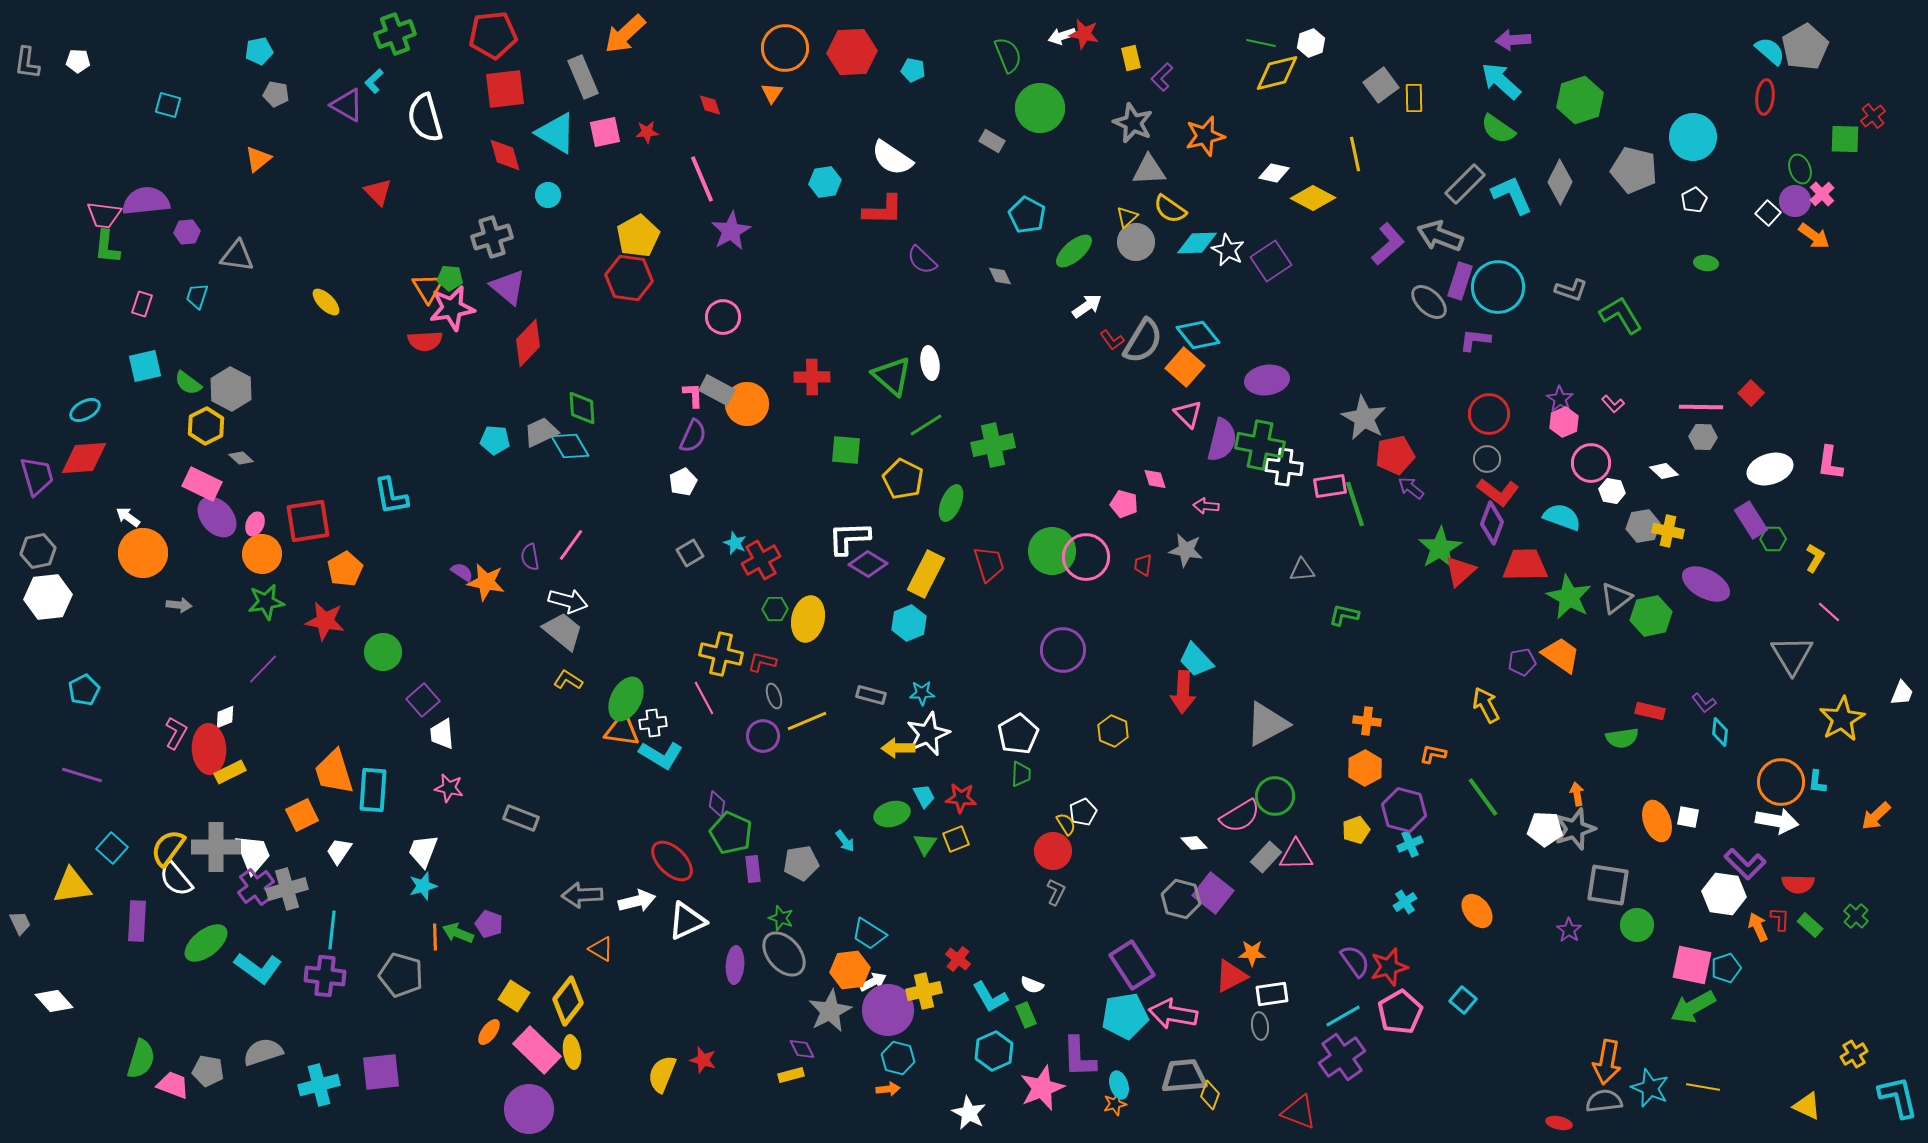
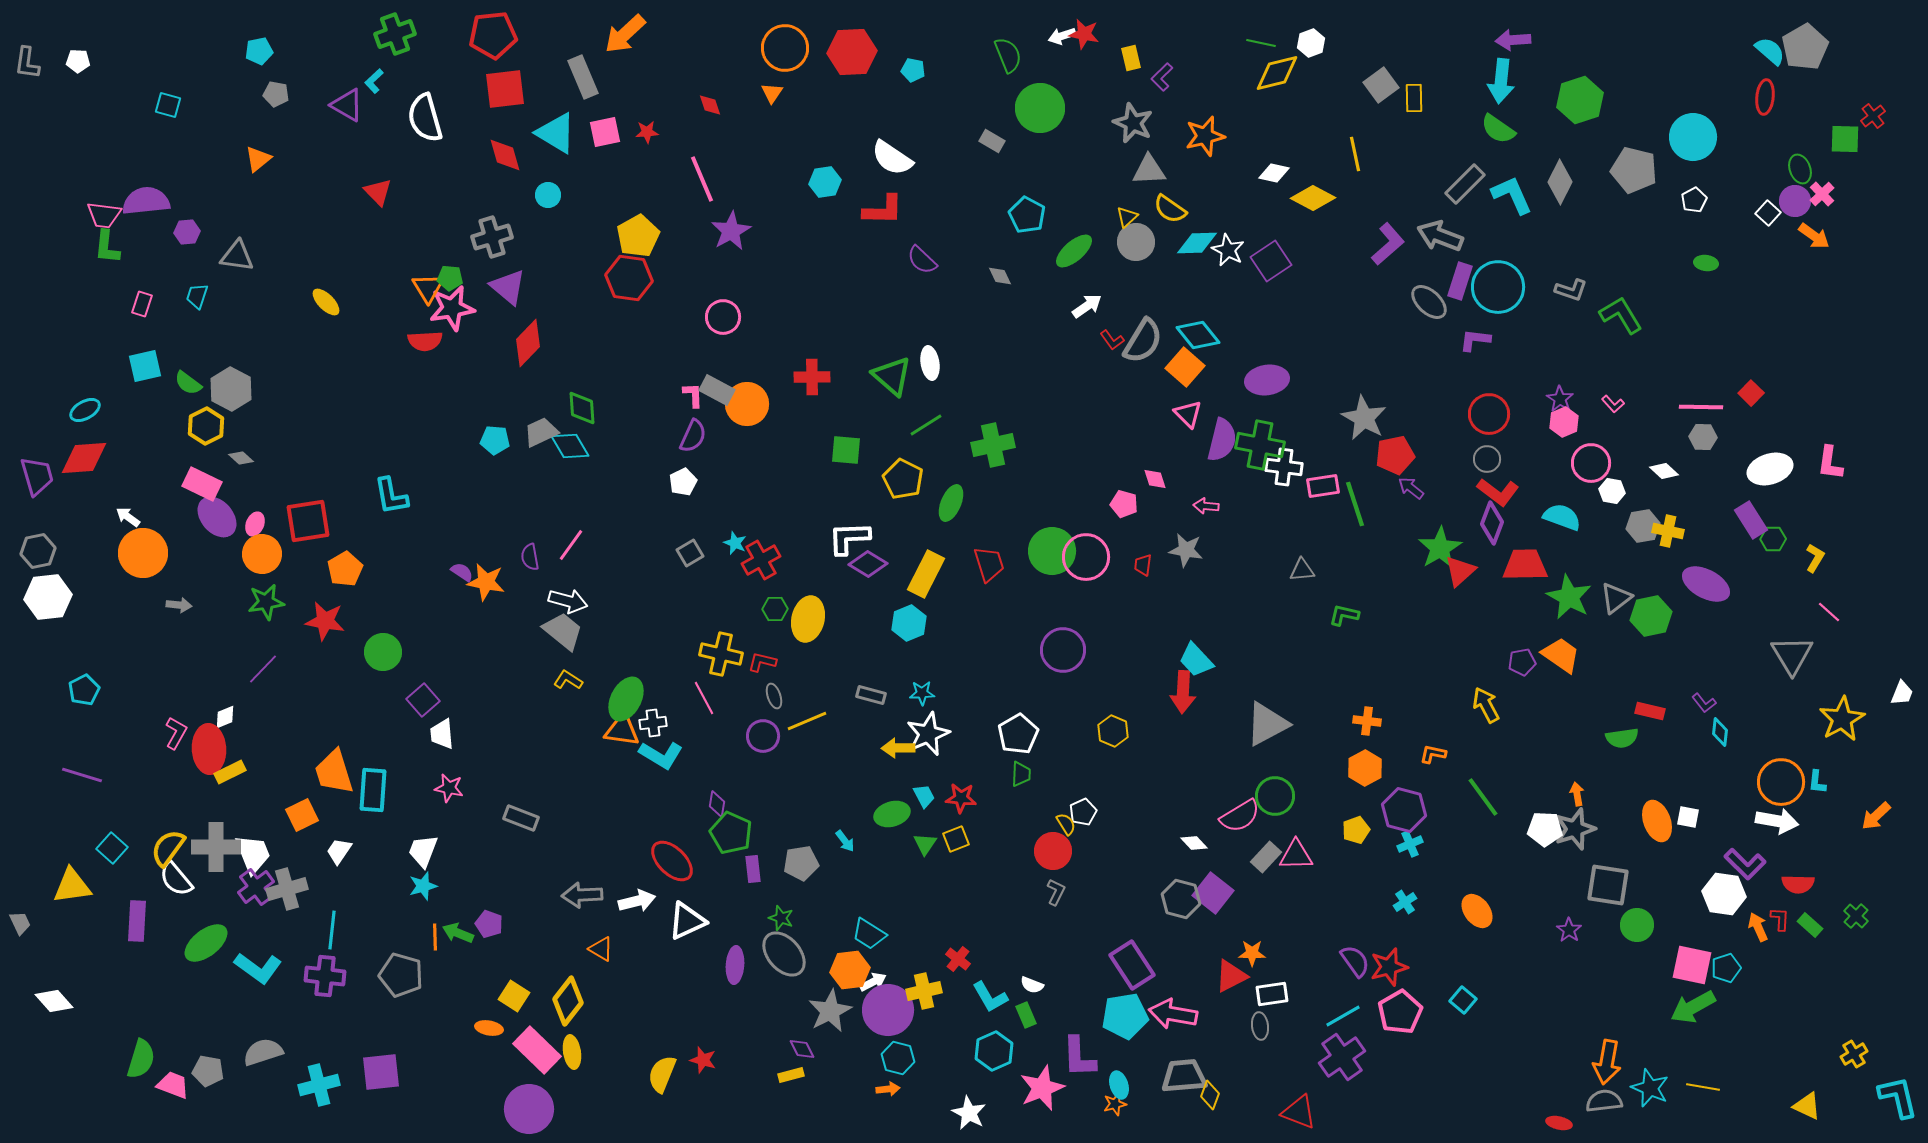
cyan arrow at (1501, 81): rotated 126 degrees counterclockwise
pink rectangle at (1330, 486): moved 7 px left
orange ellipse at (489, 1032): moved 4 px up; rotated 64 degrees clockwise
